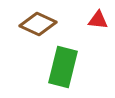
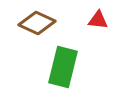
brown diamond: moved 1 px left, 1 px up
